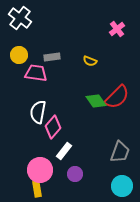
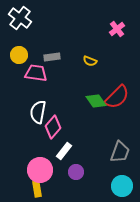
purple circle: moved 1 px right, 2 px up
